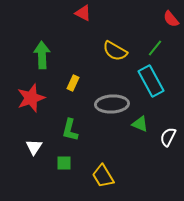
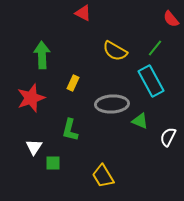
green triangle: moved 3 px up
green square: moved 11 px left
